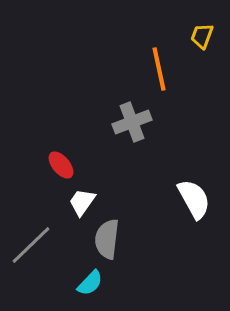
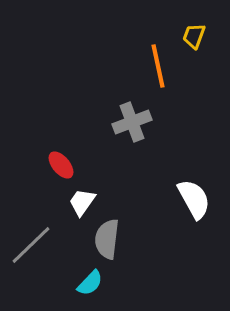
yellow trapezoid: moved 8 px left
orange line: moved 1 px left, 3 px up
